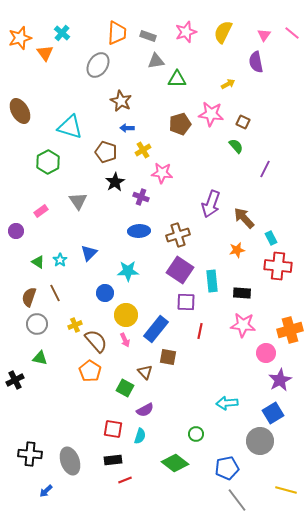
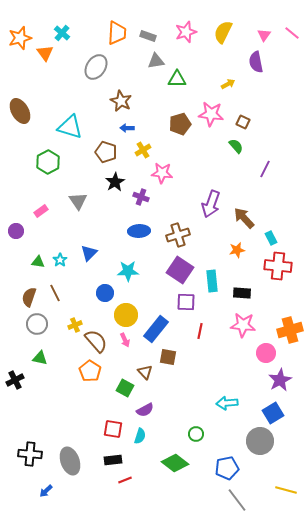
gray ellipse at (98, 65): moved 2 px left, 2 px down
green triangle at (38, 262): rotated 24 degrees counterclockwise
